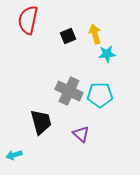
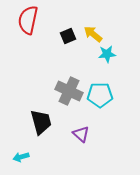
yellow arrow: moved 2 px left; rotated 36 degrees counterclockwise
cyan arrow: moved 7 px right, 2 px down
